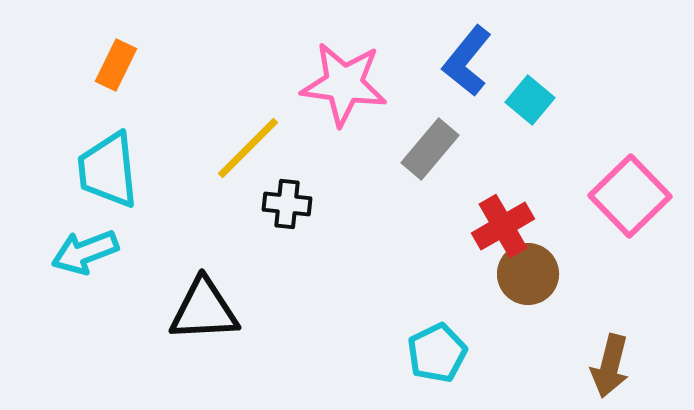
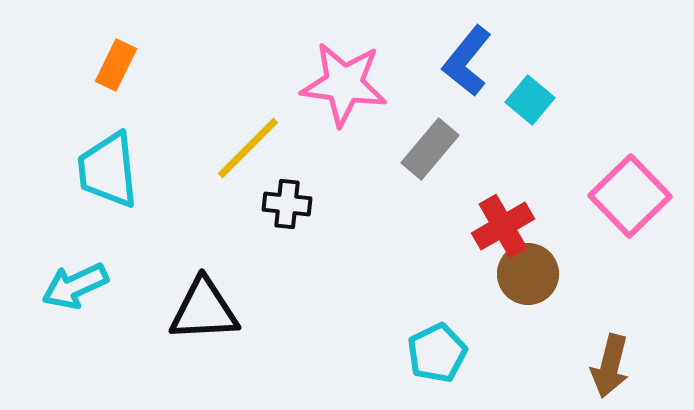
cyan arrow: moved 10 px left, 34 px down; rotated 4 degrees counterclockwise
